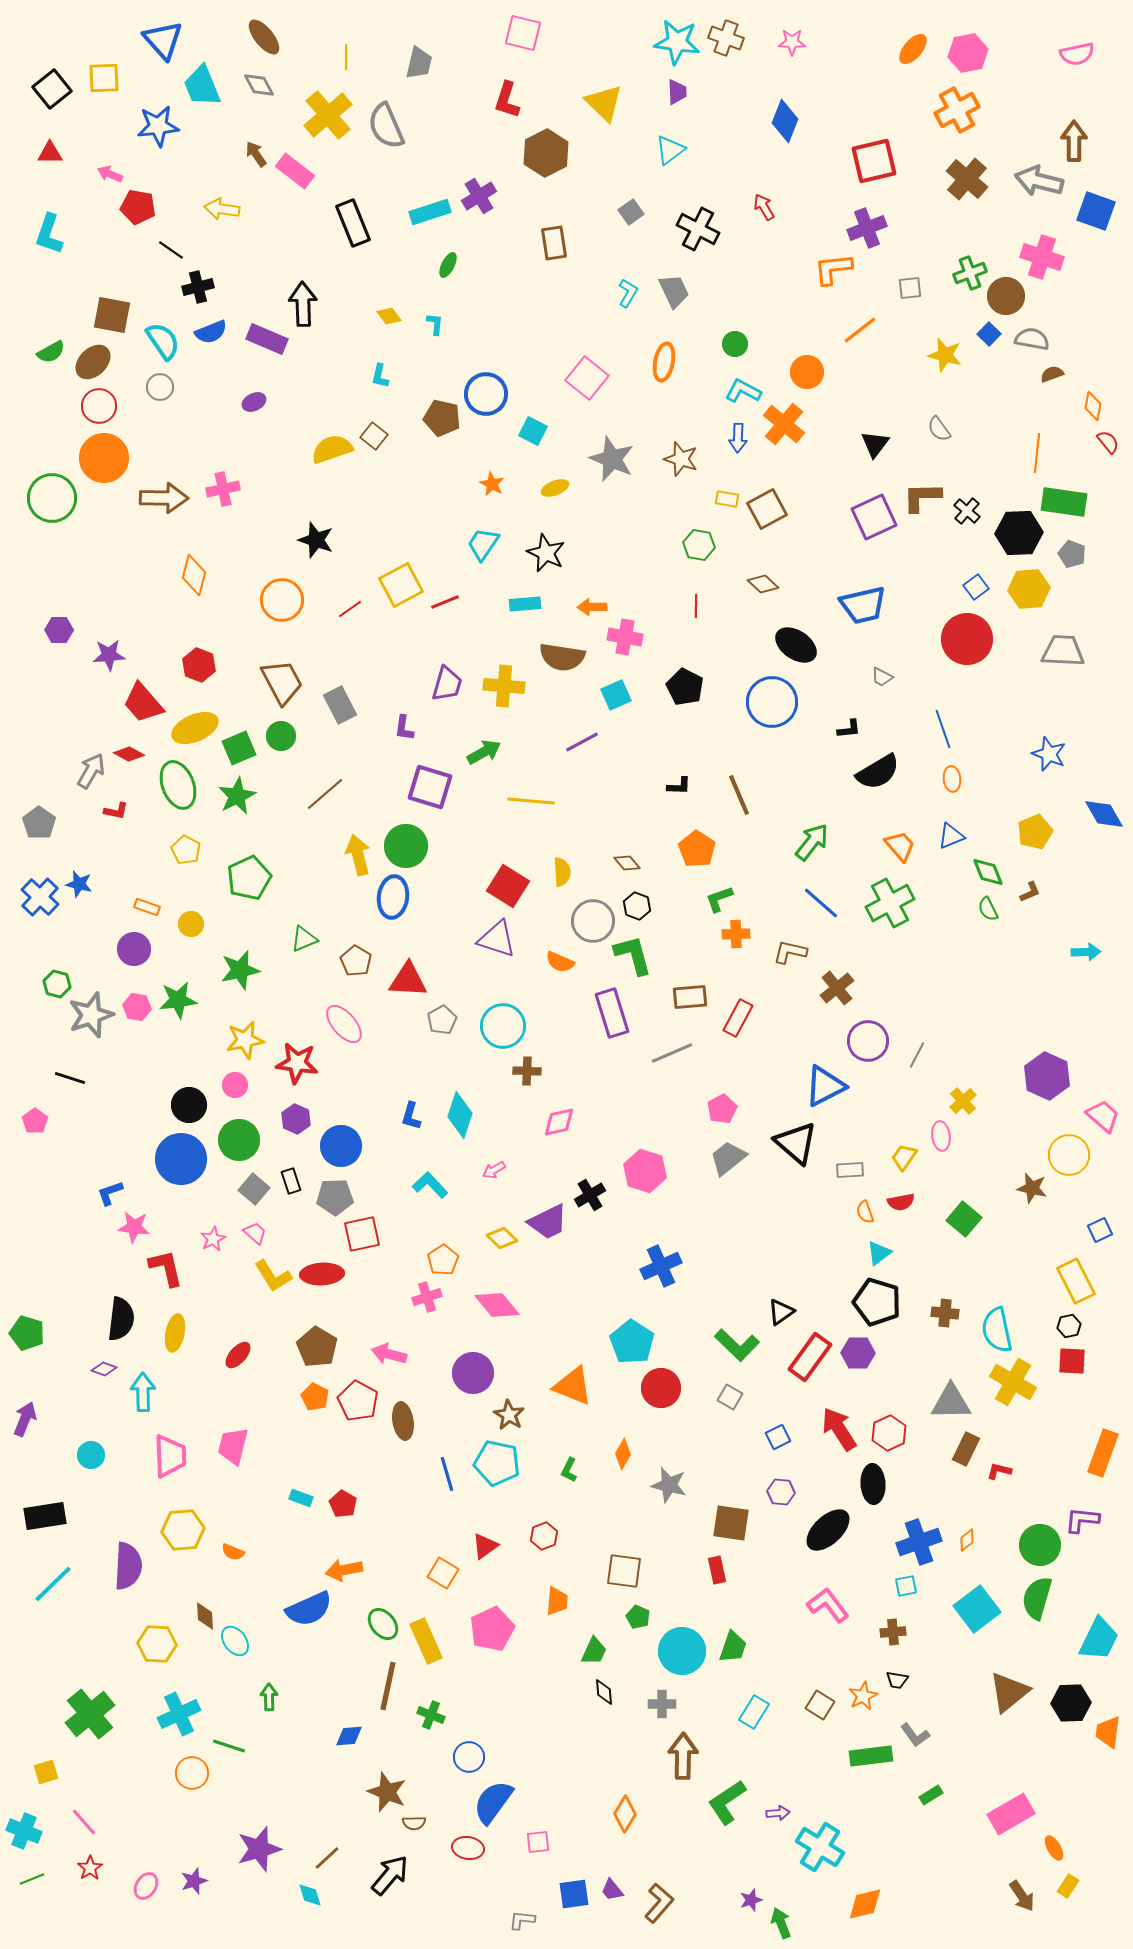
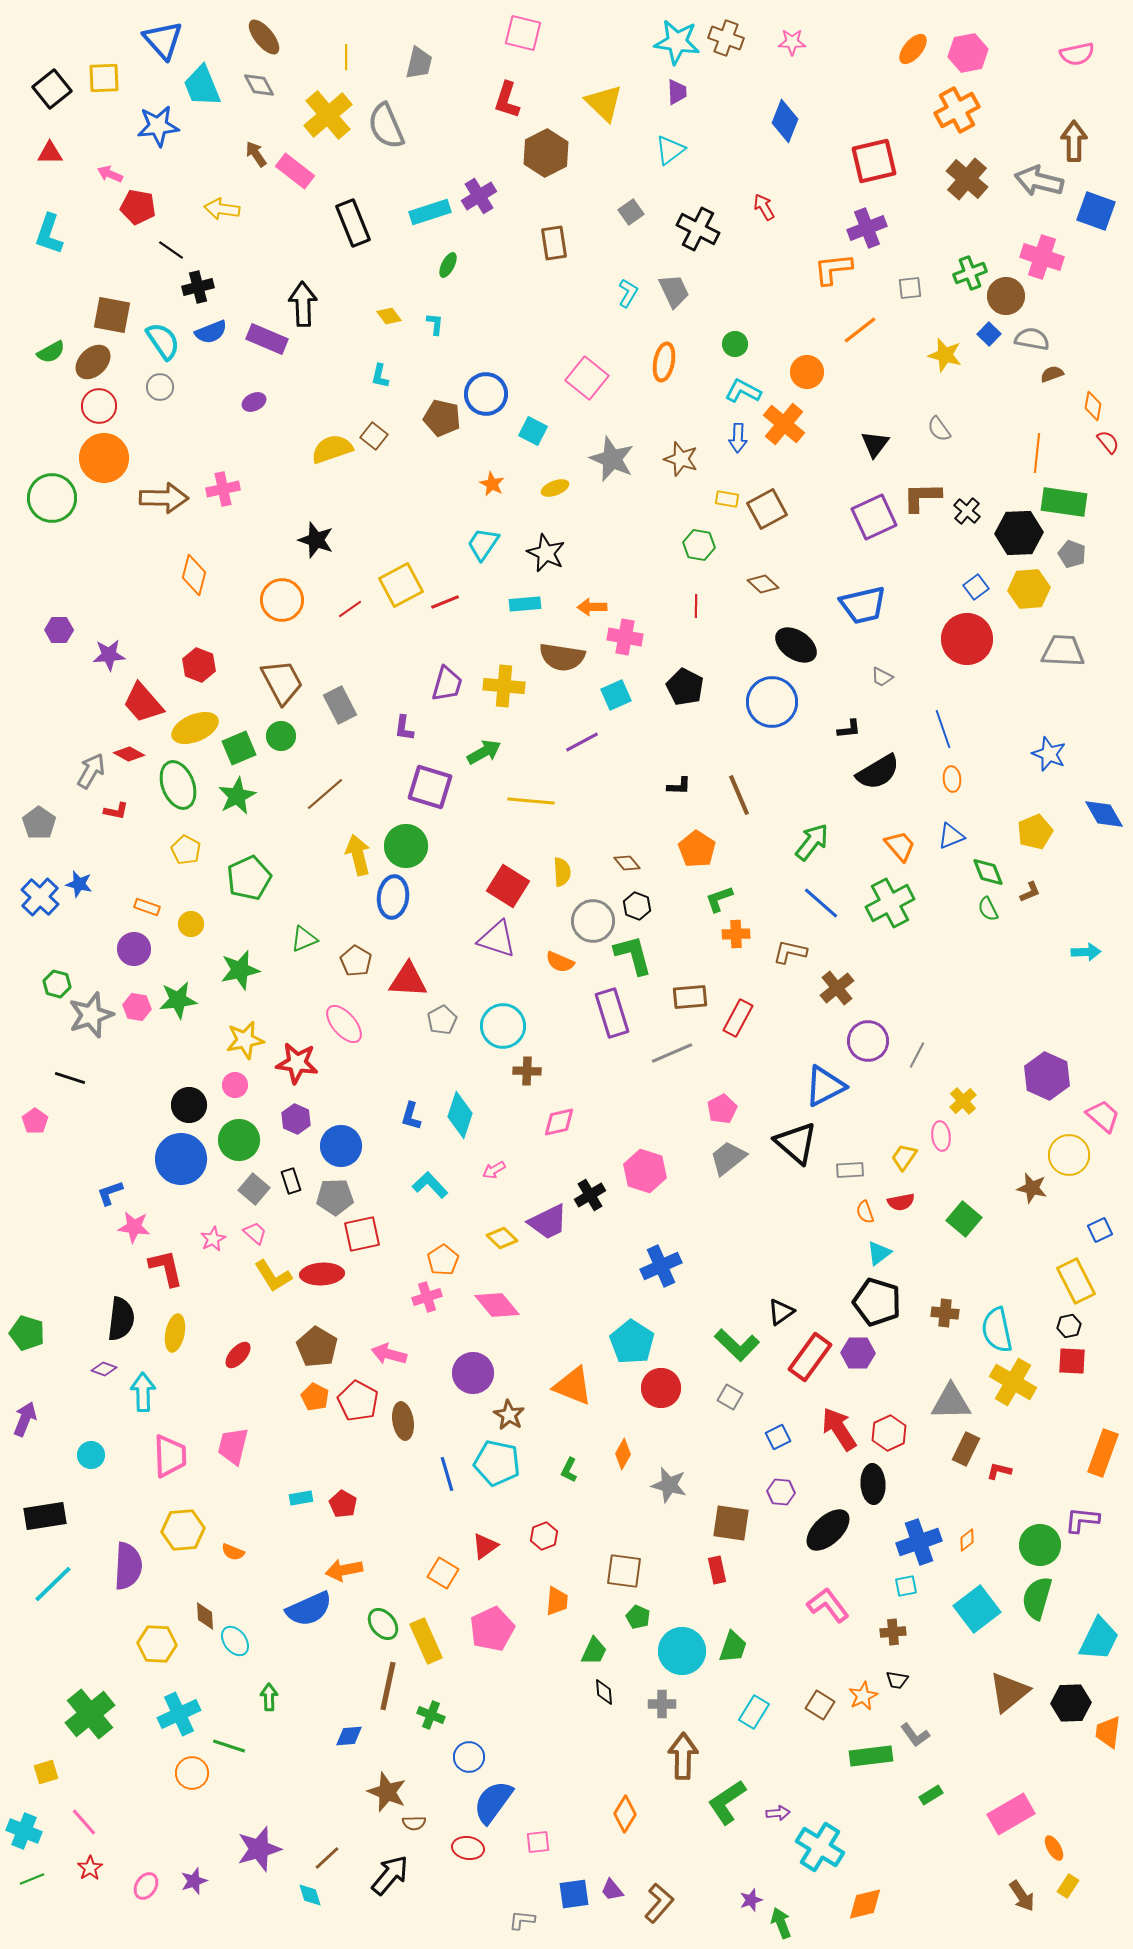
cyan rectangle at (301, 1498): rotated 30 degrees counterclockwise
